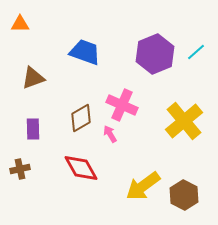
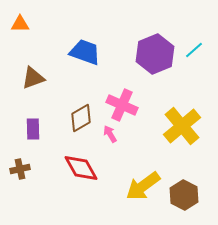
cyan line: moved 2 px left, 2 px up
yellow cross: moved 2 px left, 5 px down
